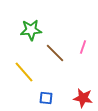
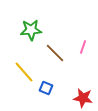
blue square: moved 10 px up; rotated 16 degrees clockwise
